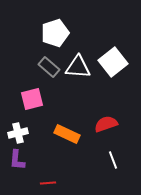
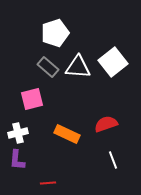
gray rectangle: moved 1 px left
